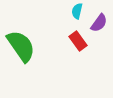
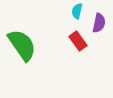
purple semicircle: rotated 24 degrees counterclockwise
green semicircle: moved 1 px right, 1 px up
